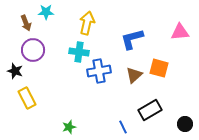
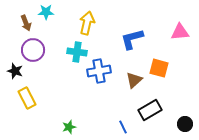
cyan cross: moved 2 px left
brown triangle: moved 5 px down
